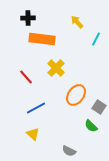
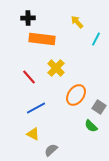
red line: moved 3 px right
yellow triangle: rotated 16 degrees counterclockwise
gray semicircle: moved 18 px left, 1 px up; rotated 112 degrees clockwise
